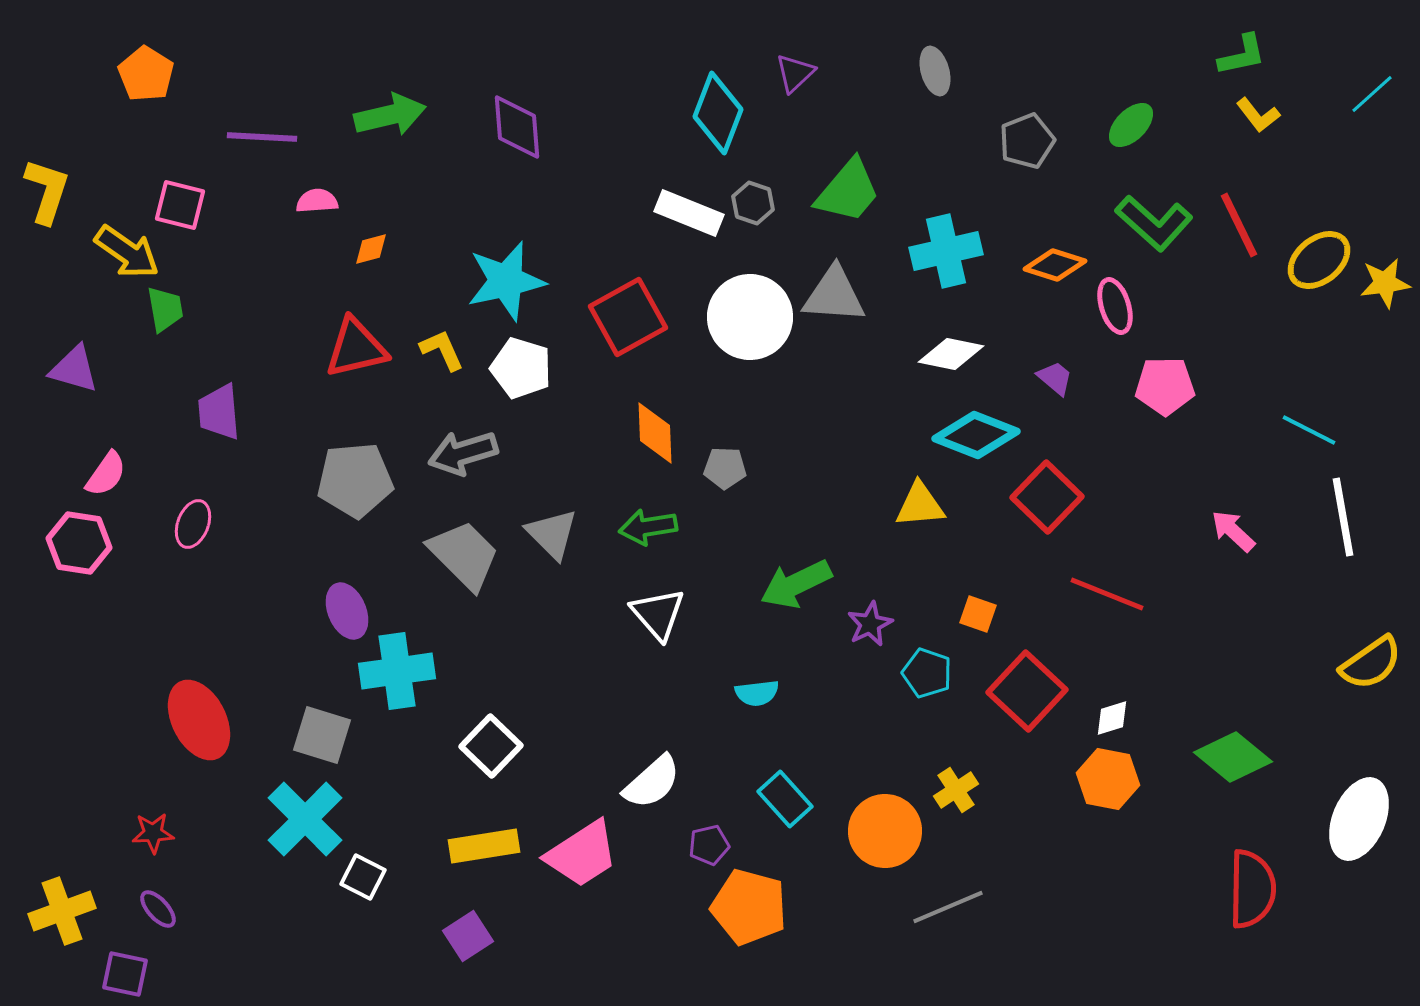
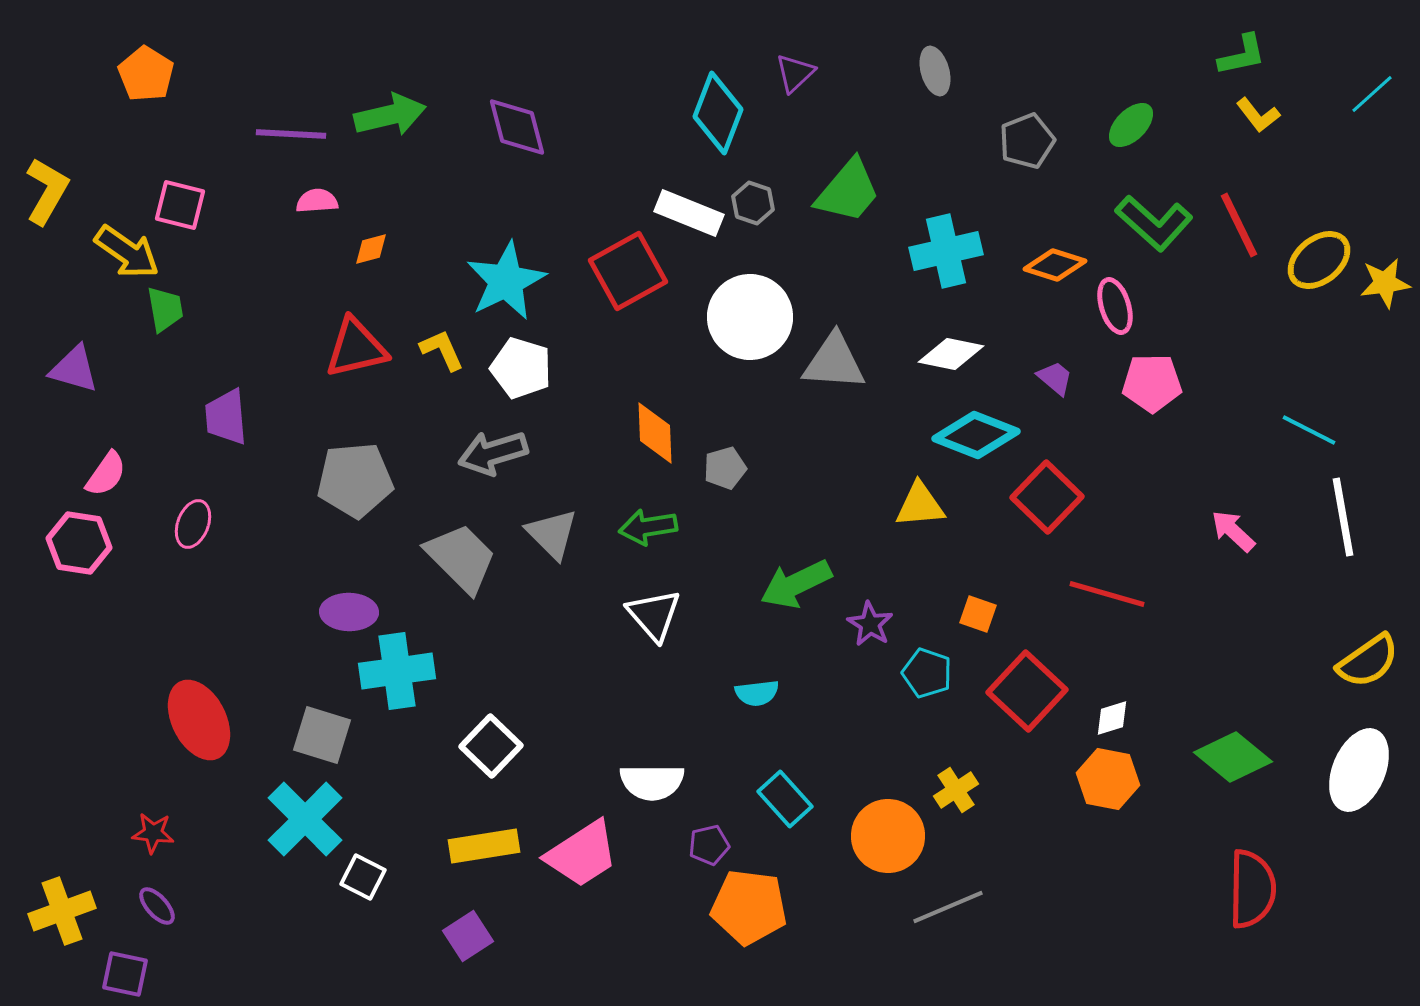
purple diamond at (517, 127): rotated 10 degrees counterclockwise
purple line at (262, 137): moved 29 px right, 3 px up
yellow L-shape at (47, 191): rotated 12 degrees clockwise
cyan star at (506, 281): rotated 14 degrees counterclockwise
gray triangle at (834, 295): moved 67 px down
red square at (628, 317): moved 46 px up
pink pentagon at (1165, 386): moved 13 px left, 3 px up
purple trapezoid at (219, 412): moved 7 px right, 5 px down
gray arrow at (463, 453): moved 30 px right
gray pentagon at (725, 468): rotated 18 degrees counterclockwise
gray trapezoid at (464, 555): moved 3 px left, 3 px down
red line at (1107, 594): rotated 6 degrees counterclockwise
purple ellipse at (347, 611): moved 2 px right, 1 px down; rotated 66 degrees counterclockwise
white triangle at (658, 614): moved 4 px left, 1 px down
purple star at (870, 624): rotated 15 degrees counterclockwise
yellow semicircle at (1371, 663): moved 3 px left, 2 px up
white semicircle at (652, 782): rotated 42 degrees clockwise
white ellipse at (1359, 819): moved 49 px up
orange circle at (885, 831): moved 3 px right, 5 px down
red star at (153, 833): rotated 9 degrees clockwise
orange pentagon at (749, 907): rotated 8 degrees counterclockwise
purple ellipse at (158, 909): moved 1 px left, 3 px up
